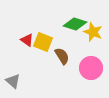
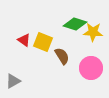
yellow star: rotated 18 degrees counterclockwise
red triangle: moved 3 px left
gray triangle: rotated 49 degrees clockwise
